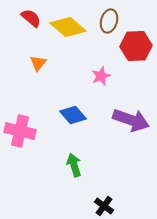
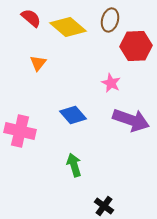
brown ellipse: moved 1 px right, 1 px up
pink star: moved 10 px right, 7 px down; rotated 24 degrees counterclockwise
